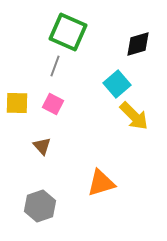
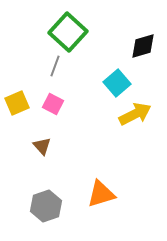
green square: rotated 18 degrees clockwise
black diamond: moved 5 px right, 2 px down
cyan square: moved 1 px up
yellow square: rotated 25 degrees counterclockwise
yellow arrow: moved 1 px right, 2 px up; rotated 72 degrees counterclockwise
orange triangle: moved 11 px down
gray hexagon: moved 6 px right
